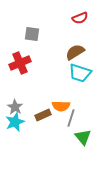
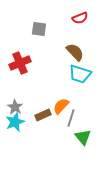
gray square: moved 7 px right, 5 px up
brown semicircle: rotated 78 degrees clockwise
cyan trapezoid: moved 1 px down
orange semicircle: rotated 132 degrees clockwise
